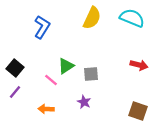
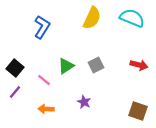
gray square: moved 5 px right, 9 px up; rotated 21 degrees counterclockwise
pink line: moved 7 px left
